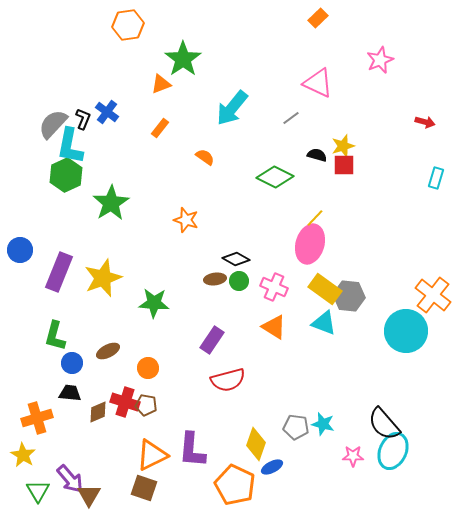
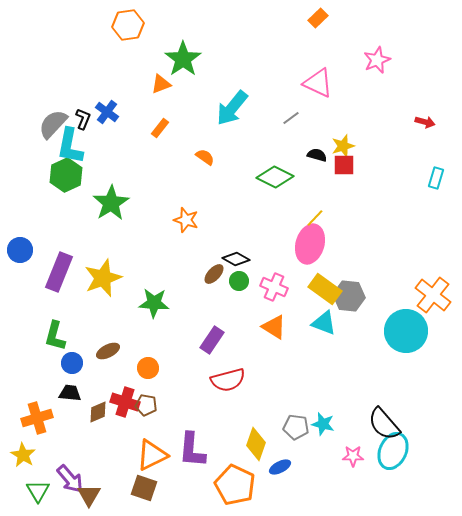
pink star at (380, 60): moved 3 px left
brown ellipse at (215, 279): moved 1 px left, 5 px up; rotated 40 degrees counterclockwise
blue ellipse at (272, 467): moved 8 px right
